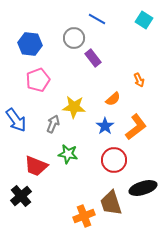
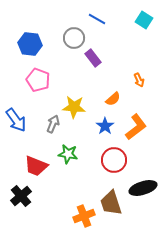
pink pentagon: rotated 30 degrees counterclockwise
